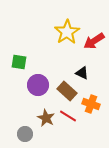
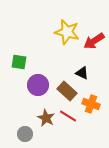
yellow star: rotated 25 degrees counterclockwise
